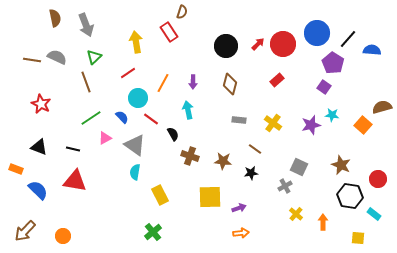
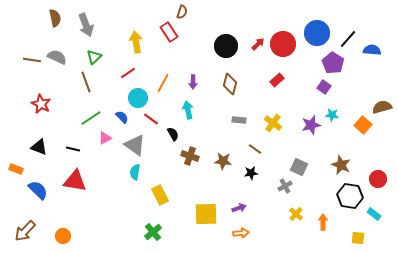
yellow square at (210, 197): moved 4 px left, 17 px down
